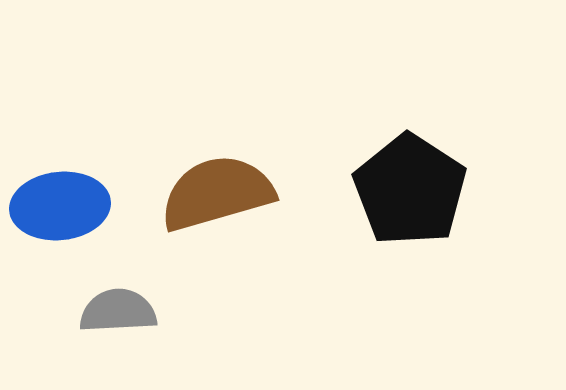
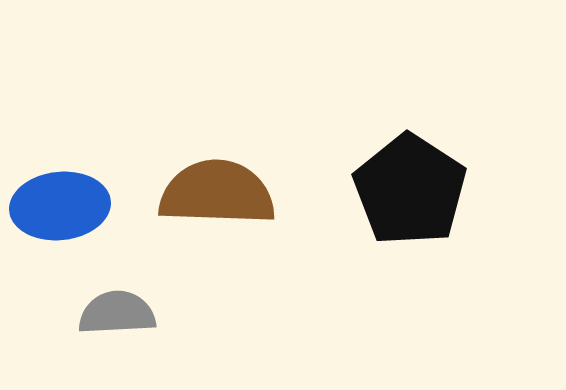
brown semicircle: rotated 18 degrees clockwise
gray semicircle: moved 1 px left, 2 px down
